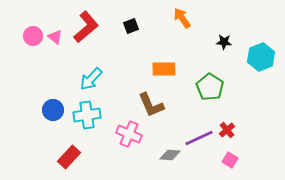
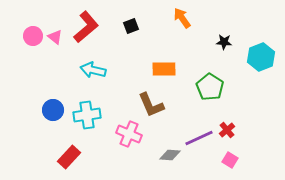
cyan arrow: moved 2 px right, 9 px up; rotated 60 degrees clockwise
